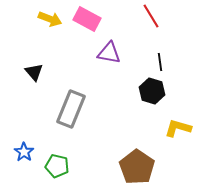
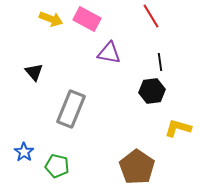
yellow arrow: moved 1 px right
black hexagon: rotated 25 degrees counterclockwise
